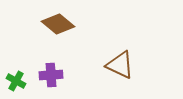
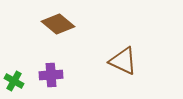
brown triangle: moved 3 px right, 4 px up
green cross: moved 2 px left
